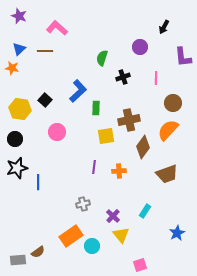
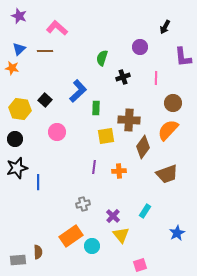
black arrow: moved 1 px right
brown cross: rotated 15 degrees clockwise
brown semicircle: rotated 56 degrees counterclockwise
